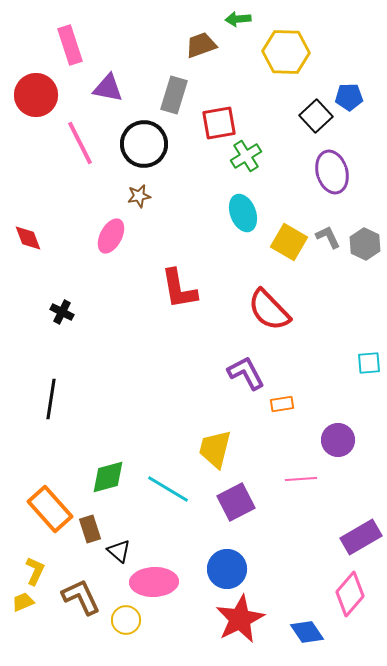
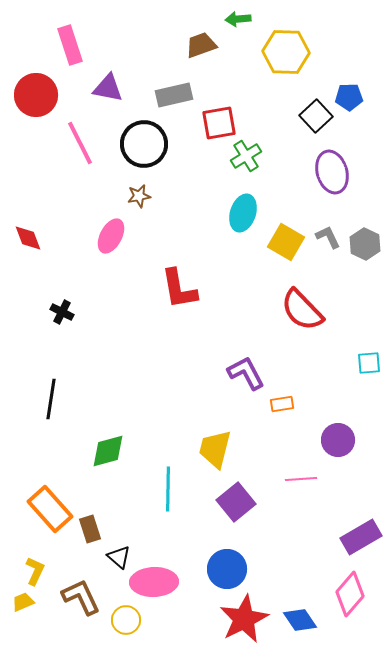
gray rectangle at (174, 95): rotated 60 degrees clockwise
cyan ellipse at (243, 213): rotated 39 degrees clockwise
yellow square at (289, 242): moved 3 px left
red semicircle at (269, 310): moved 33 px right
green diamond at (108, 477): moved 26 px up
cyan line at (168, 489): rotated 60 degrees clockwise
purple square at (236, 502): rotated 12 degrees counterclockwise
black triangle at (119, 551): moved 6 px down
red star at (240, 619): moved 4 px right
blue diamond at (307, 632): moved 7 px left, 12 px up
